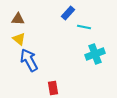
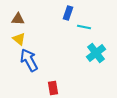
blue rectangle: rotated 24 degrees counterclockwise
cyan cross: moved 1 px right, 1 px up; rotated 18 degrees counterclockwise
